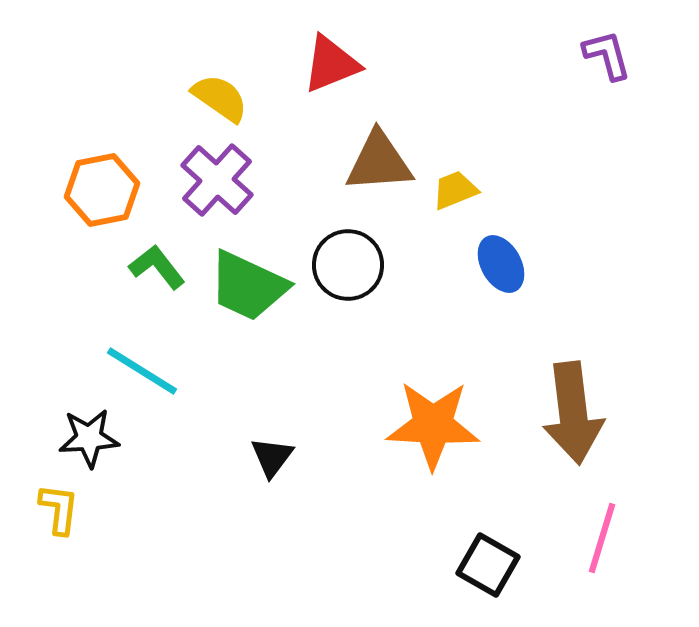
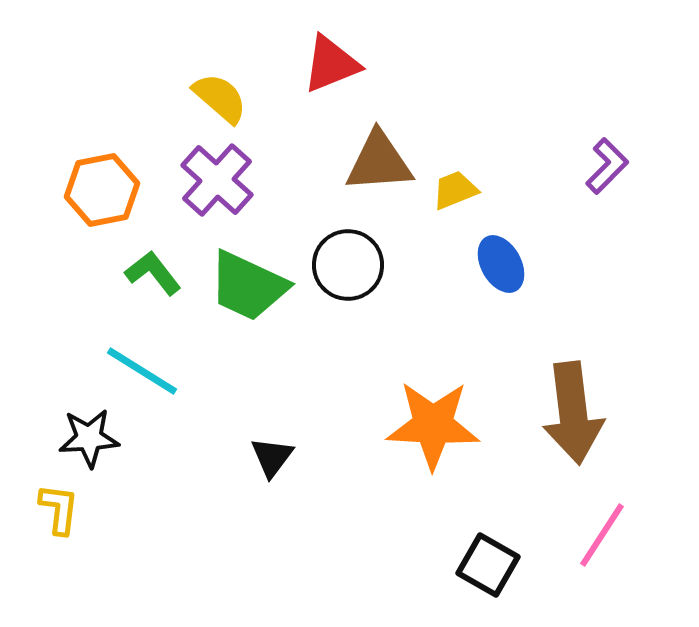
purple L-shape: moved 111 px down; rotated 60 degrees clockwise
yellow semicircle: rotated 6 degrees clockwise
green L-shape: moved 4 px left, 6 px down
pink line: moved 3 px up; rotated 16 degrees clockwise
